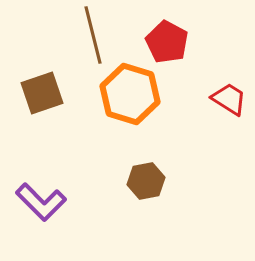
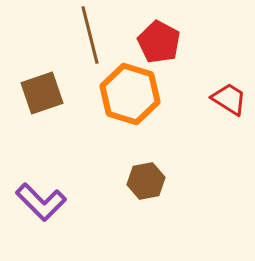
brown line: moved 3 px left
red pentagon: moved 8 px left
